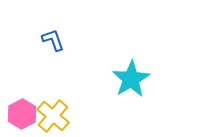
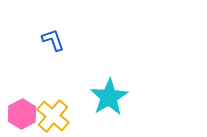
cyan star: moved 22 px left, 18 px down
